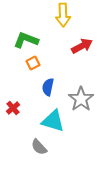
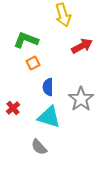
yellow arrow: rotated 15 degrees counterclockwise
blue semicircle: rotated 12 degrees counterclockwise
cyan triangle: moved 4 px left, 4 px up
